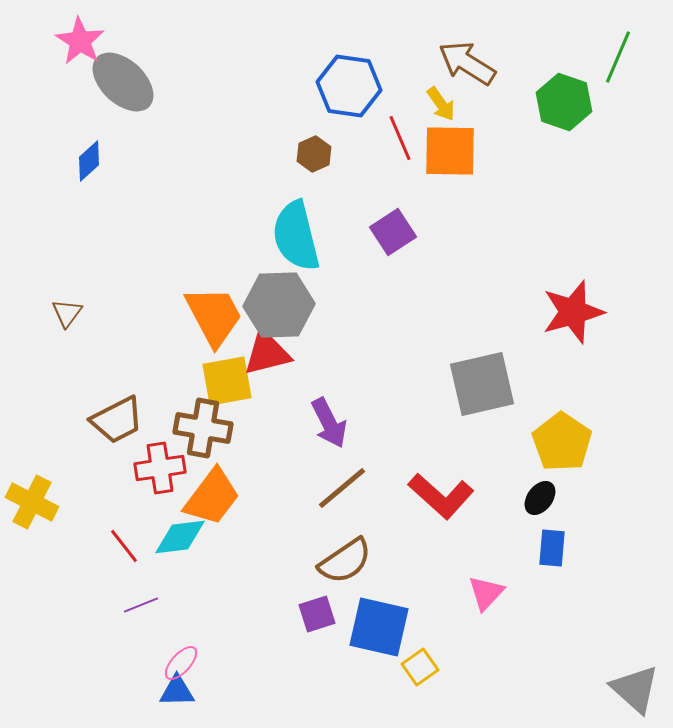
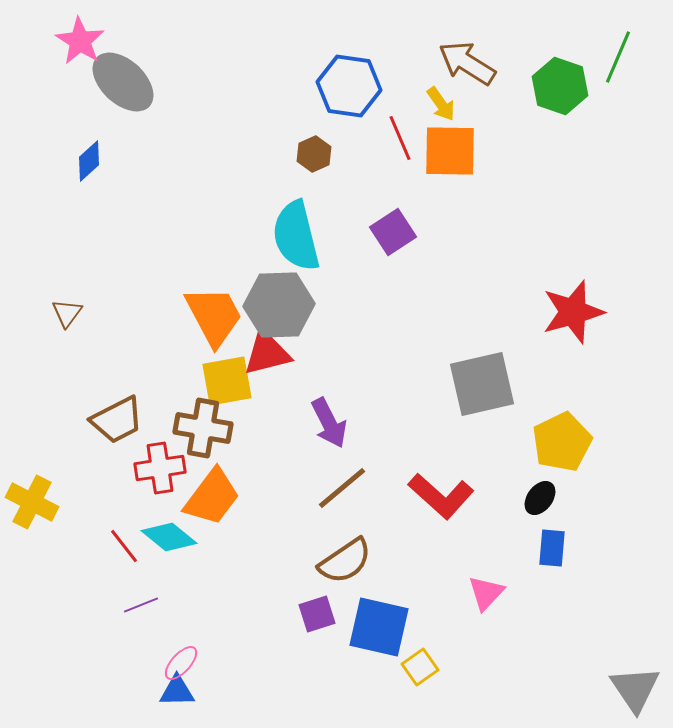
green hexagon at (564, 102): moved 4 px left, 16 px up
yellow pentagon at (562, 442): rotated 12 degrees clockwise
cyan diamond at (180, 537): moved 11 px left; rotated 46 degrees clockwise
gray triangle at (635, 689): rotated 14 degrees clockwise
